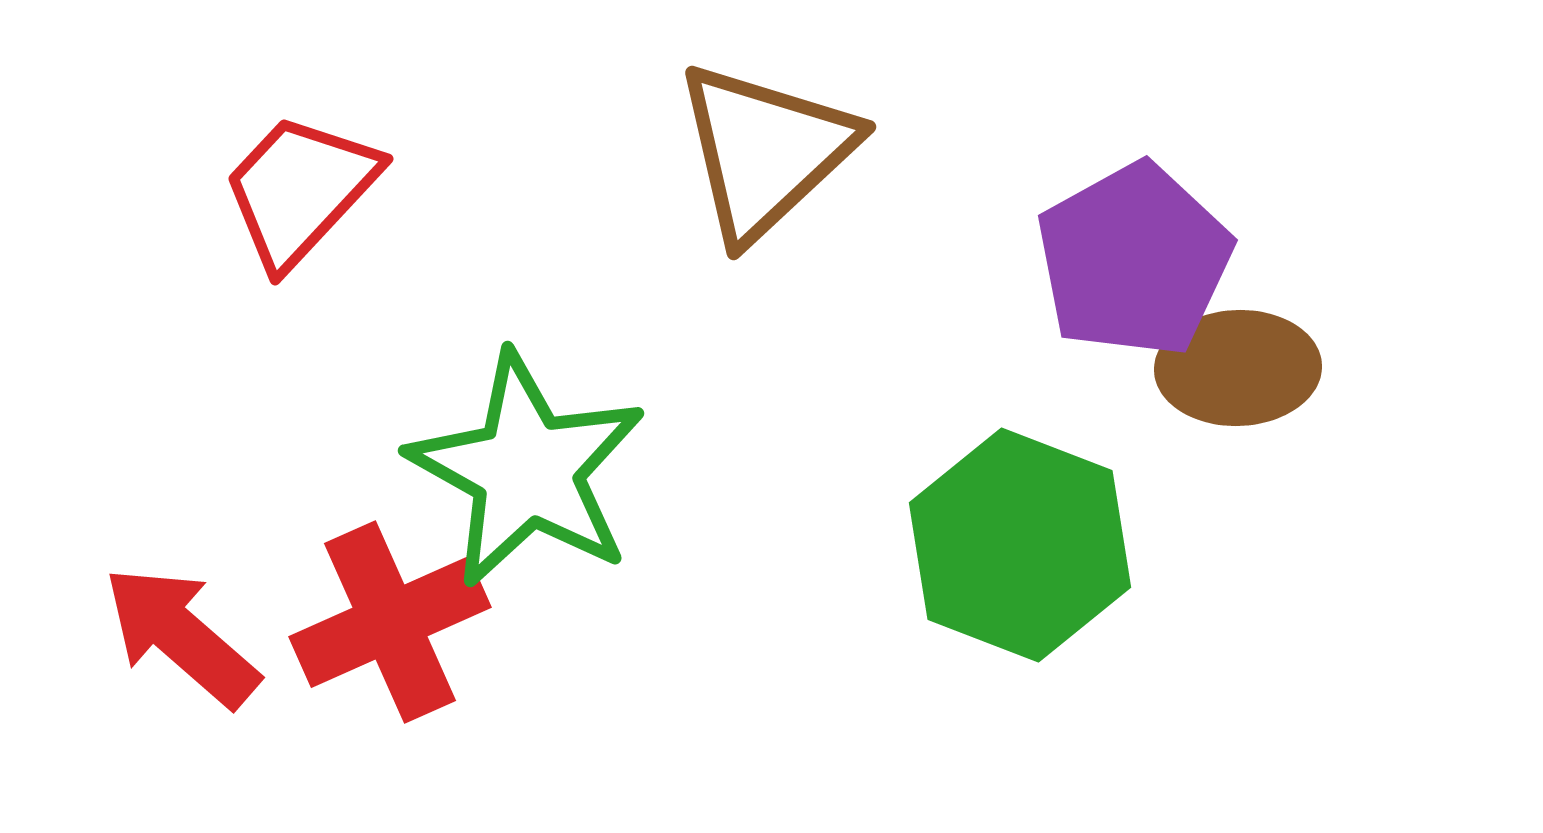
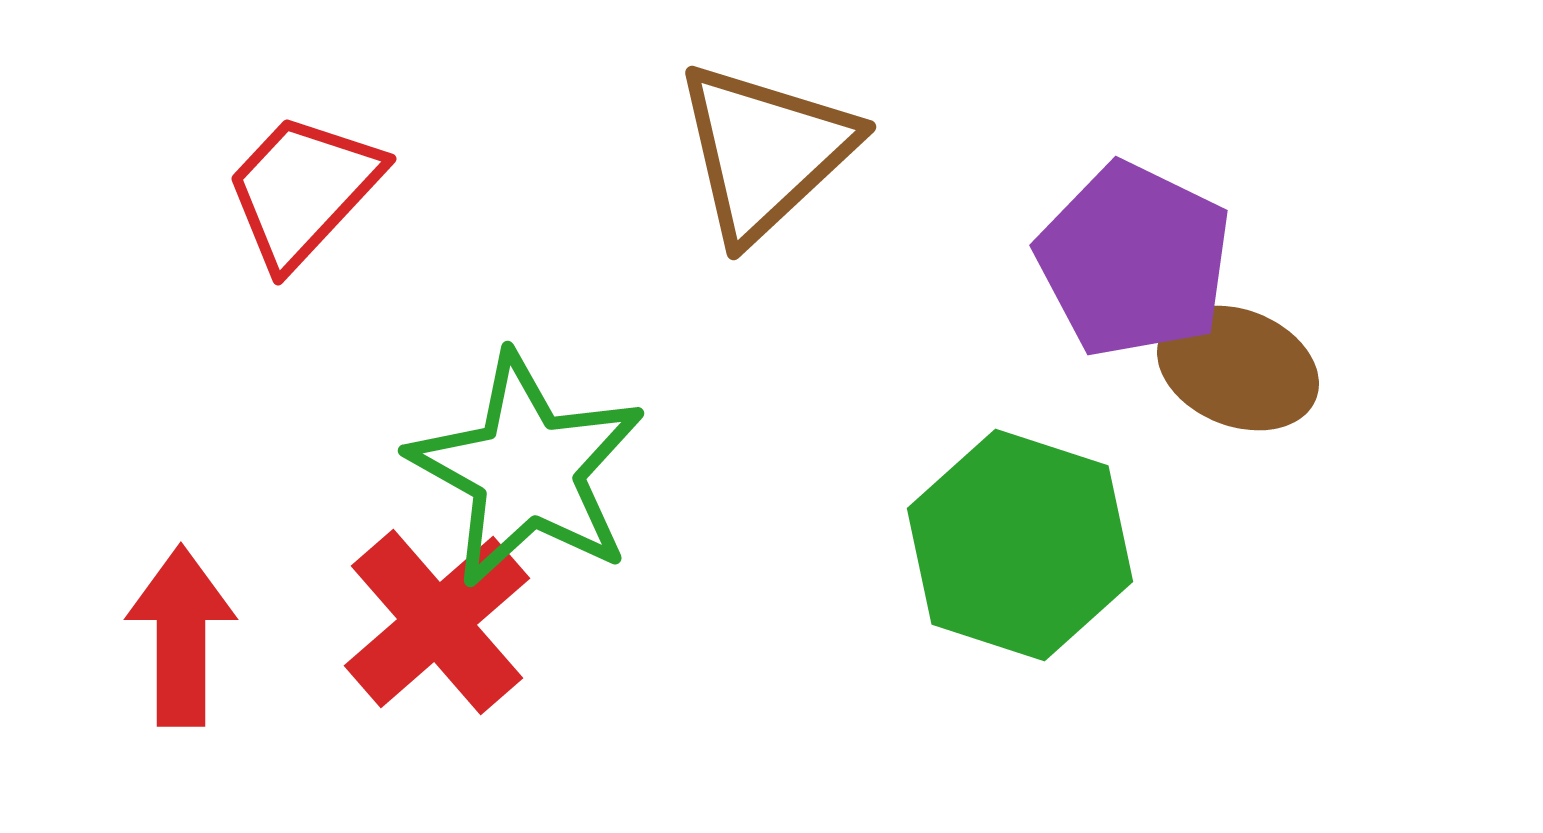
red trapezoid: moved 3 px right
purple pentagon: rotated 17 degrees counterclockwise
brown ellipse: rotated 24 degrees clockwise
green hexagon: rotated 3 degrees counterclockwise
red cross: moved 47 px right; rotated 17 degrees counterclockwise
red arrow: rotated 49 degrees clockwise
